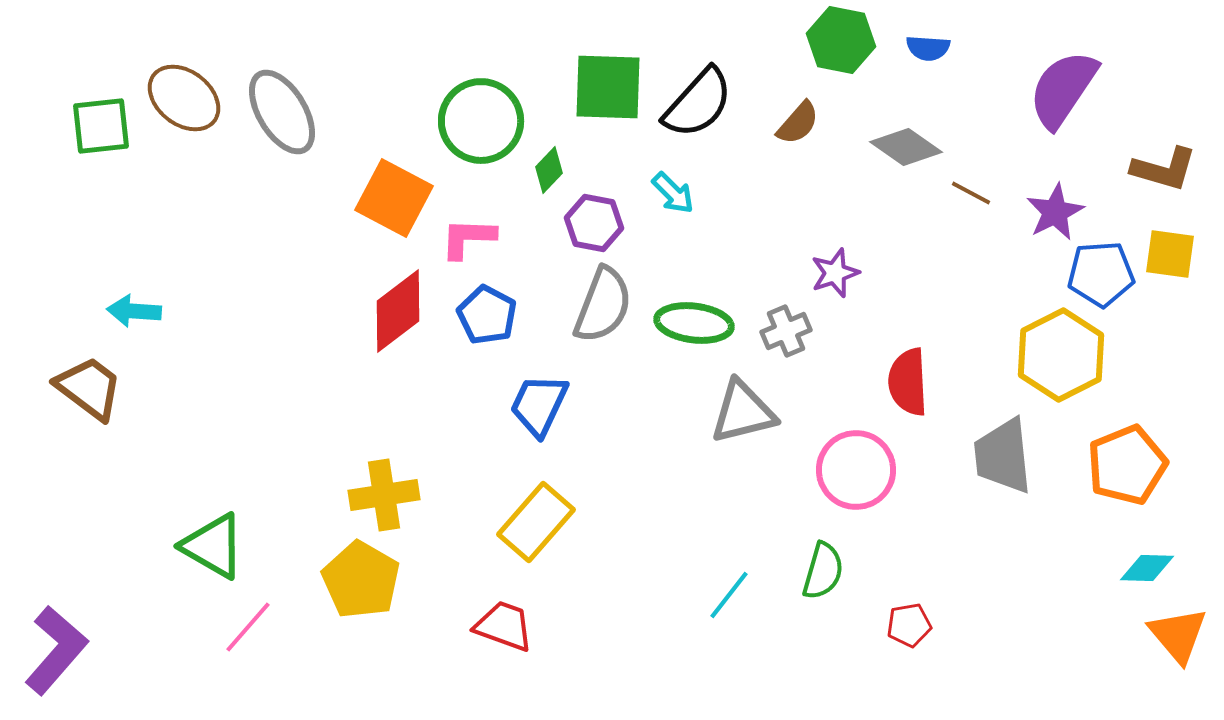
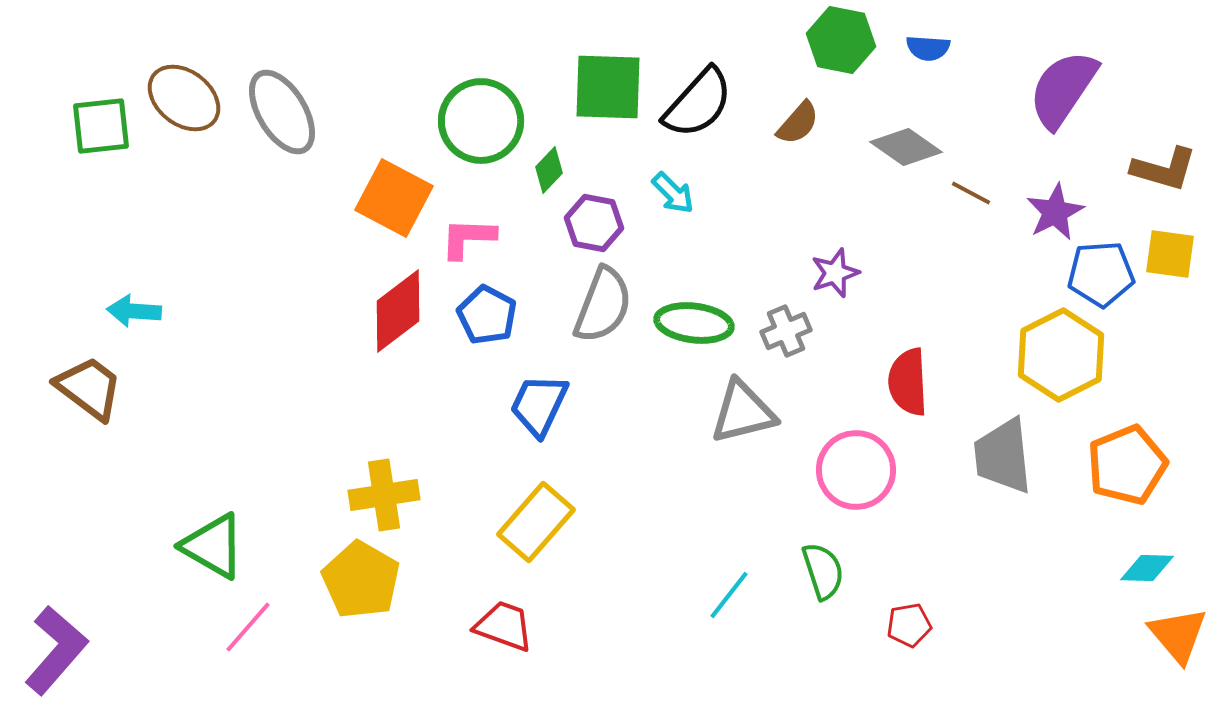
green semicircle at (823, 571): rotated 34 degrees counterclockwise
